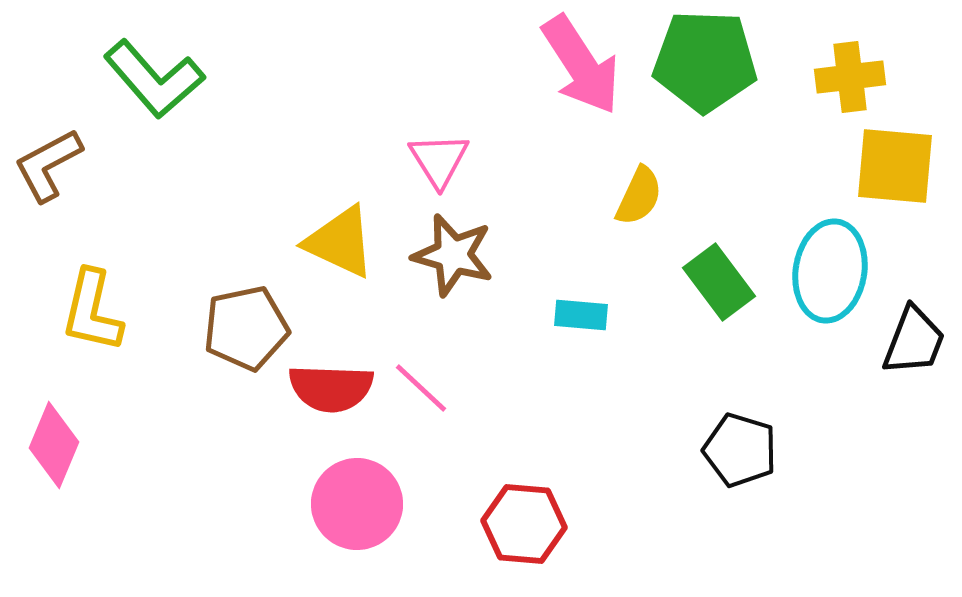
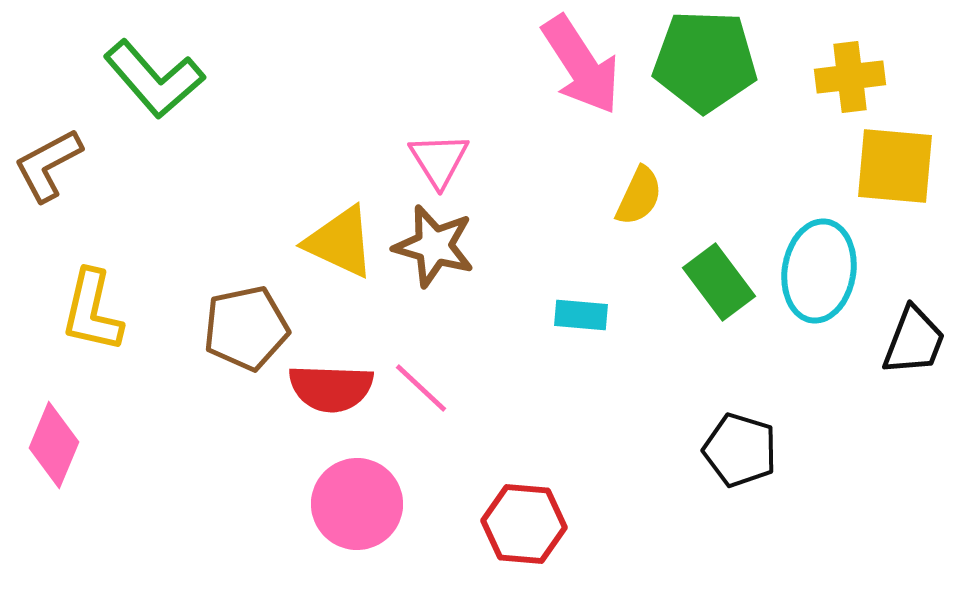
brown star: moved 19 px left, 9 px up
cyan ellipse: moved 11 px left
